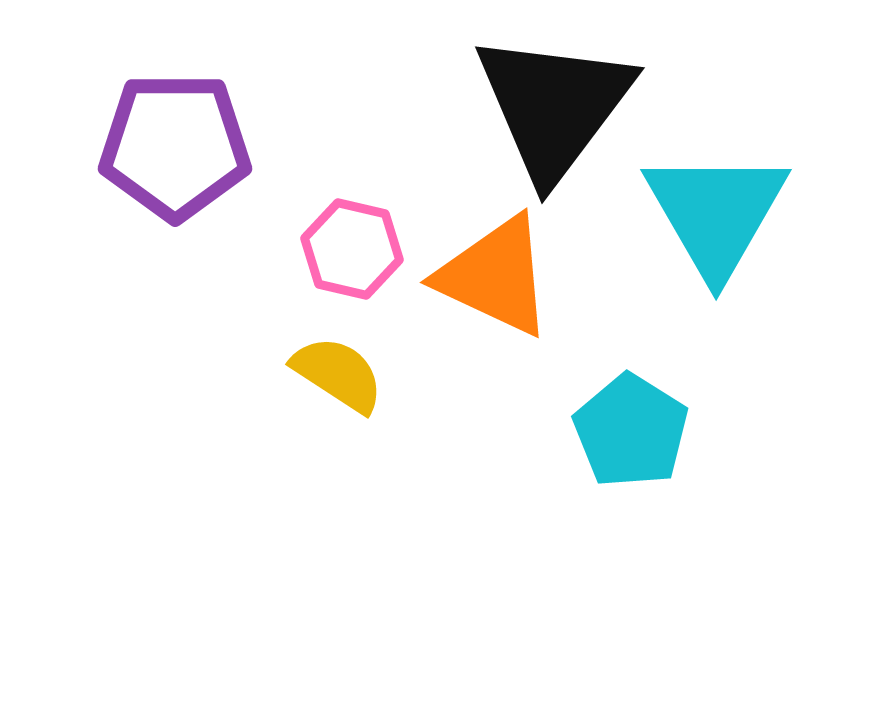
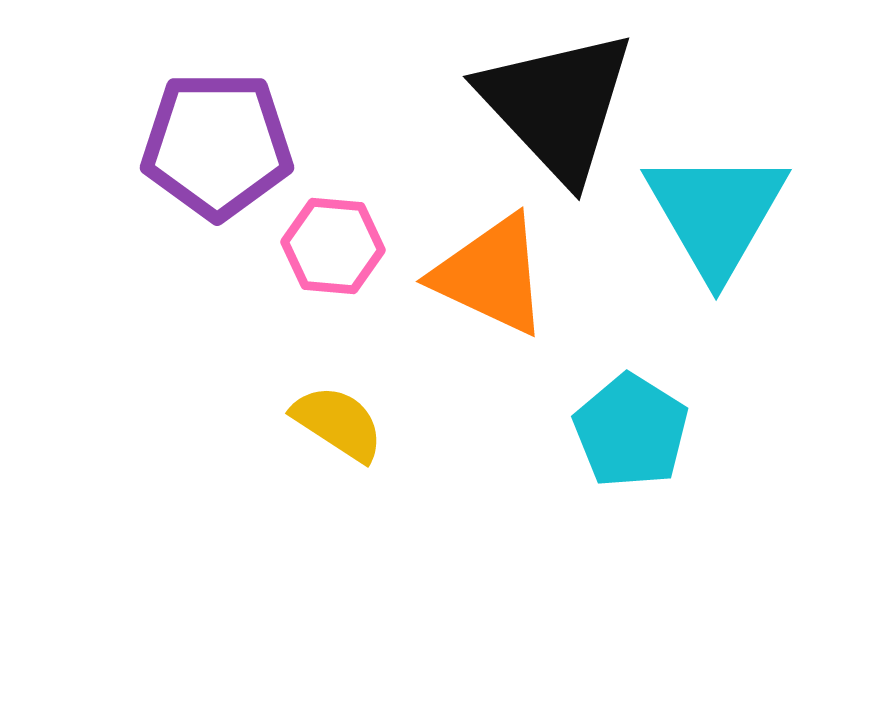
black triangle: moved 3 px right, 1 px up; rotated 20 degrees counterclockwise
purple pentagon: moved 42 px right, 1 px up
pink hexagon: moved 19 px left, 3 px up; rotated 8 degrees counterclockwise
orange triangle: moved 4 px left, 1 px up
yellow semicircle: moved 49 px down
